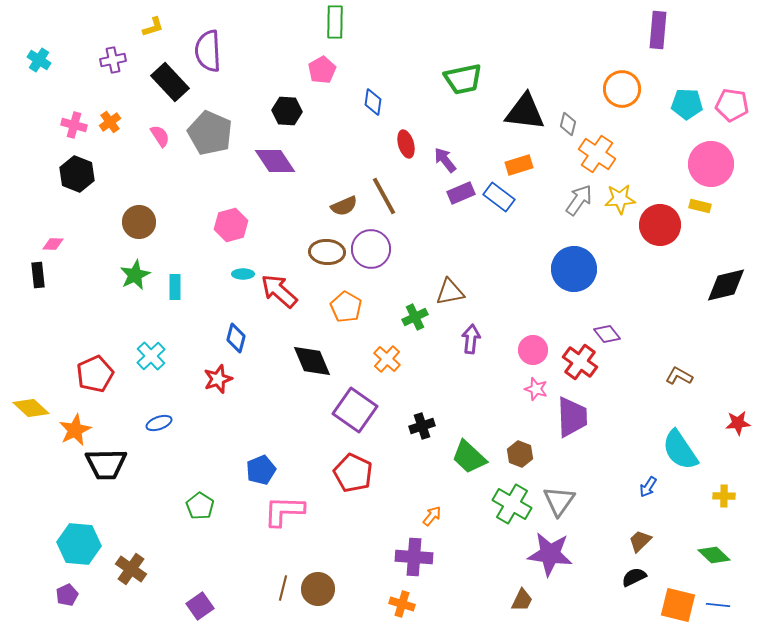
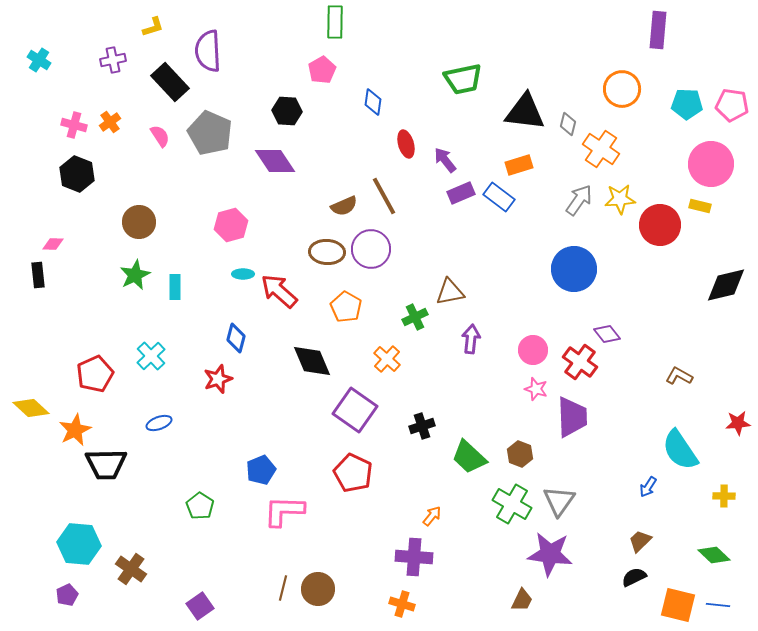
orange cross at (597, 154): moved 4 px right, 5 px up
